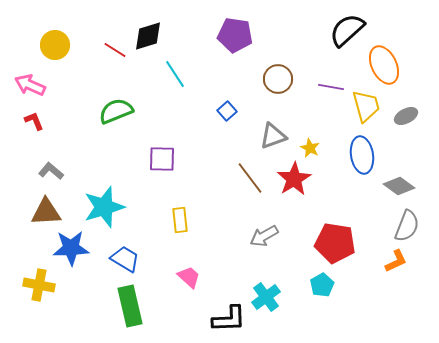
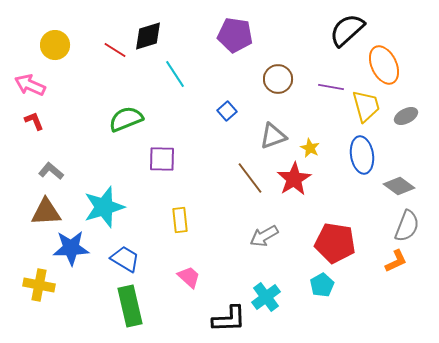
green semicircle: moved 10 px right, 8 px down
